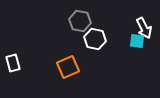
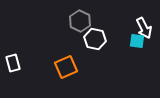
gray hexagon: rotated 15 degrees clockwise
orange square: moved 2 px left
